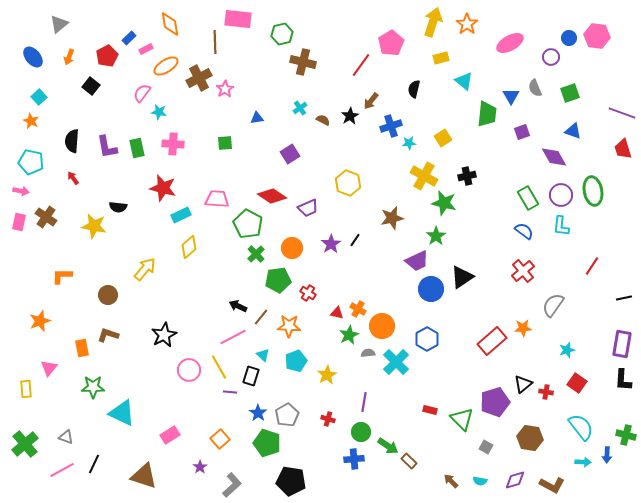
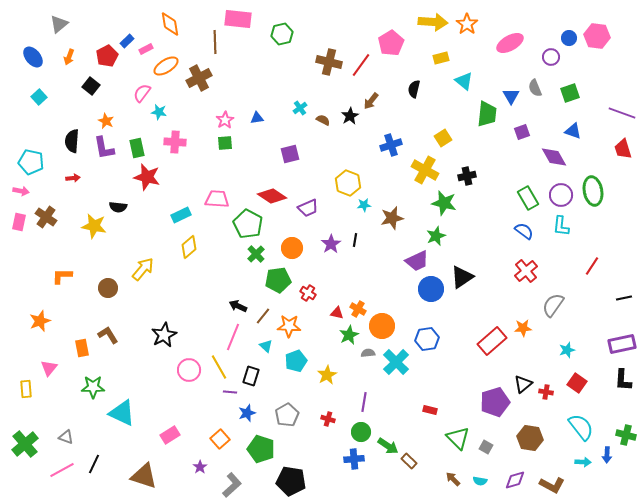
yellow arrow at (433, 22): rotated 76 degrees clockwise
blue rectangle at (129, 38): moved 2 px left, 3 px down
brown cross at (303, 62): moved 26 px right
pink star at (225, 89): moved 31 px down
orange star at (31, 121): moved 75 px right
blue cross at (391, 126): moved 19 px down
cyan star at (409, 143): moved 45 px left, 62 px down
pink cross at (173, 144): moved 2 px right, 2 px up
purple L-shape at (107, 147): moved 3 px left, 1 px down
purple square at (290, 154): rotated 18 degrees clockwise
yellow cross at (424, 176): moved 1 px right, 6 px up
red arrow at (73, 178): rotated 120 degrees clockwise
red star at (163, 188): moved 16 px left, 11 px up
green star at (436, 236): rotated 12 degrees clockwise
black line at (355, 240): rotated 24 degrees counterclockwise
yellow arrow at (145, 269): moved 2 px left
red cross at (523, 271): moved 3 px right
brown circle at (108, 295): moved 7 px up
brown line at (261, 317): moved 2 px right, 1 px up
brown L-shape at (108, 335): rotated 40 degrees clockwise
pink line at (233, 337): rotated 40 degrees counterclockwise
blue hexagon at (427, 339): rotated 20 degrees clockwise
purple rectangle at (622, 344): rotated 68 degrees clockwise
cyan triangle at (263, 355): moved 3 px right, 9 px up
blue star at (258, 413): moved 11 px left; rotated 18 degrees clockwise
green triangle at (462, 419): moved 4 px left, 19 px down
green pentagon at (267, 443): moved 6 px left, 6 px down
brown arrow at (451, 481): moved 2 px right, 2 px up
